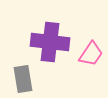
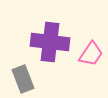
gray rectangle: rotated 12 degrees counterclockwise
